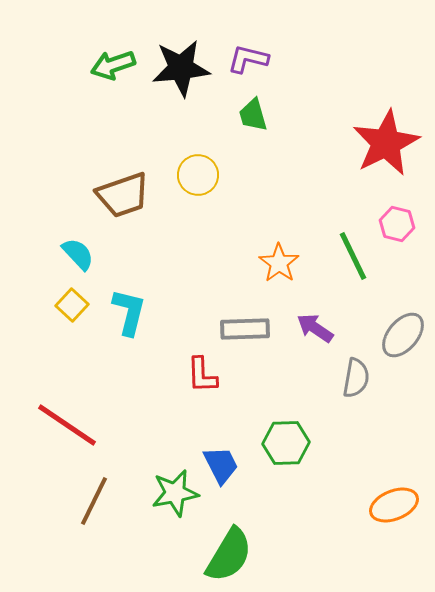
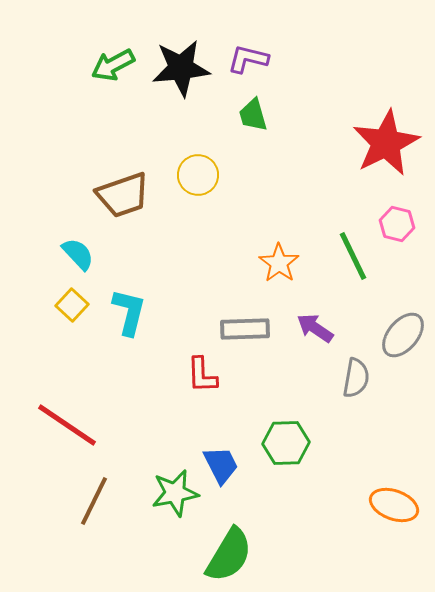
green arrow: rotated 9 degrees counterclockwise
orange ellipse: rotated 42 degrees clockwise
